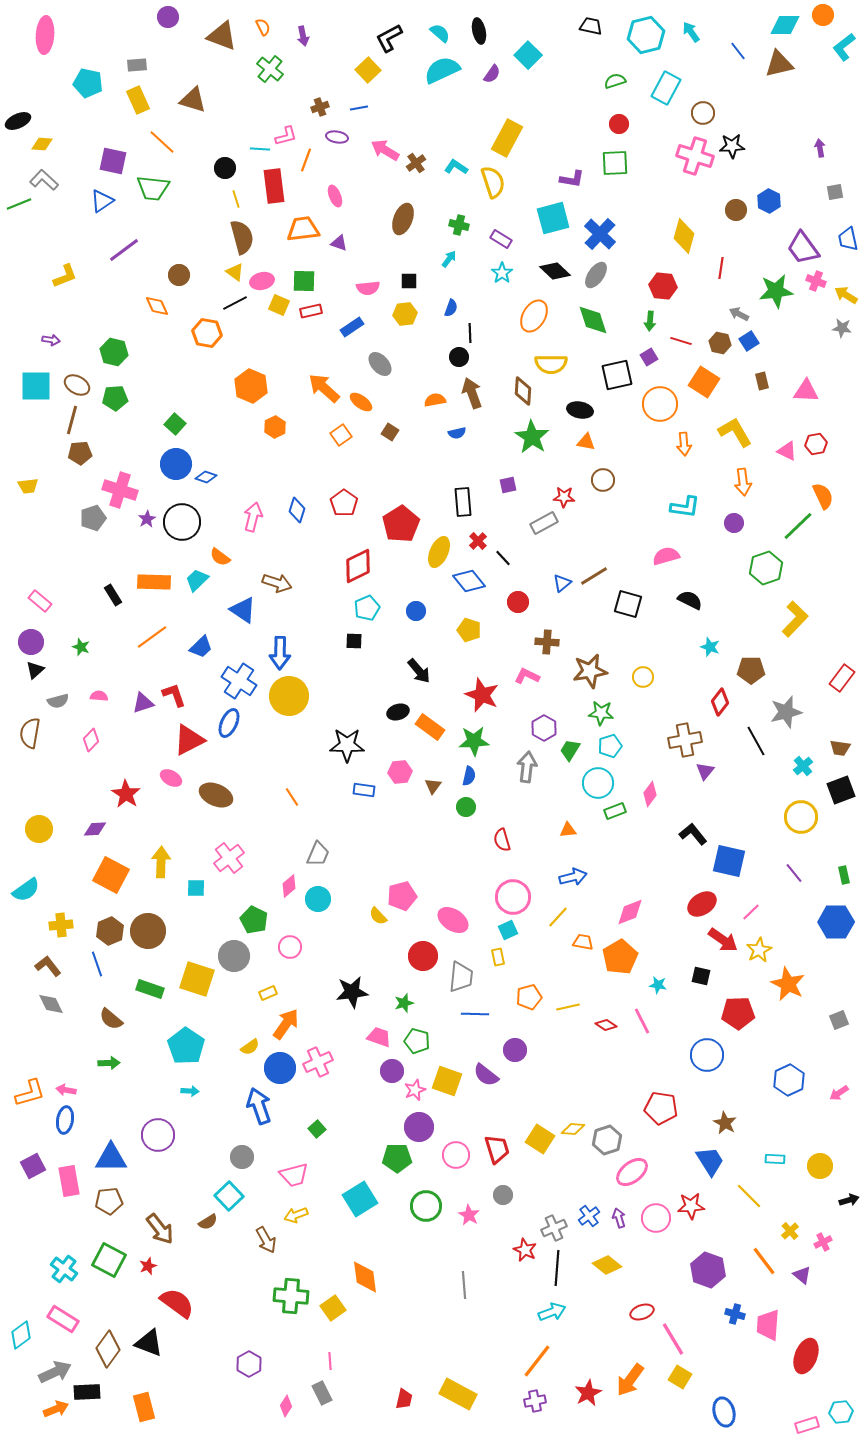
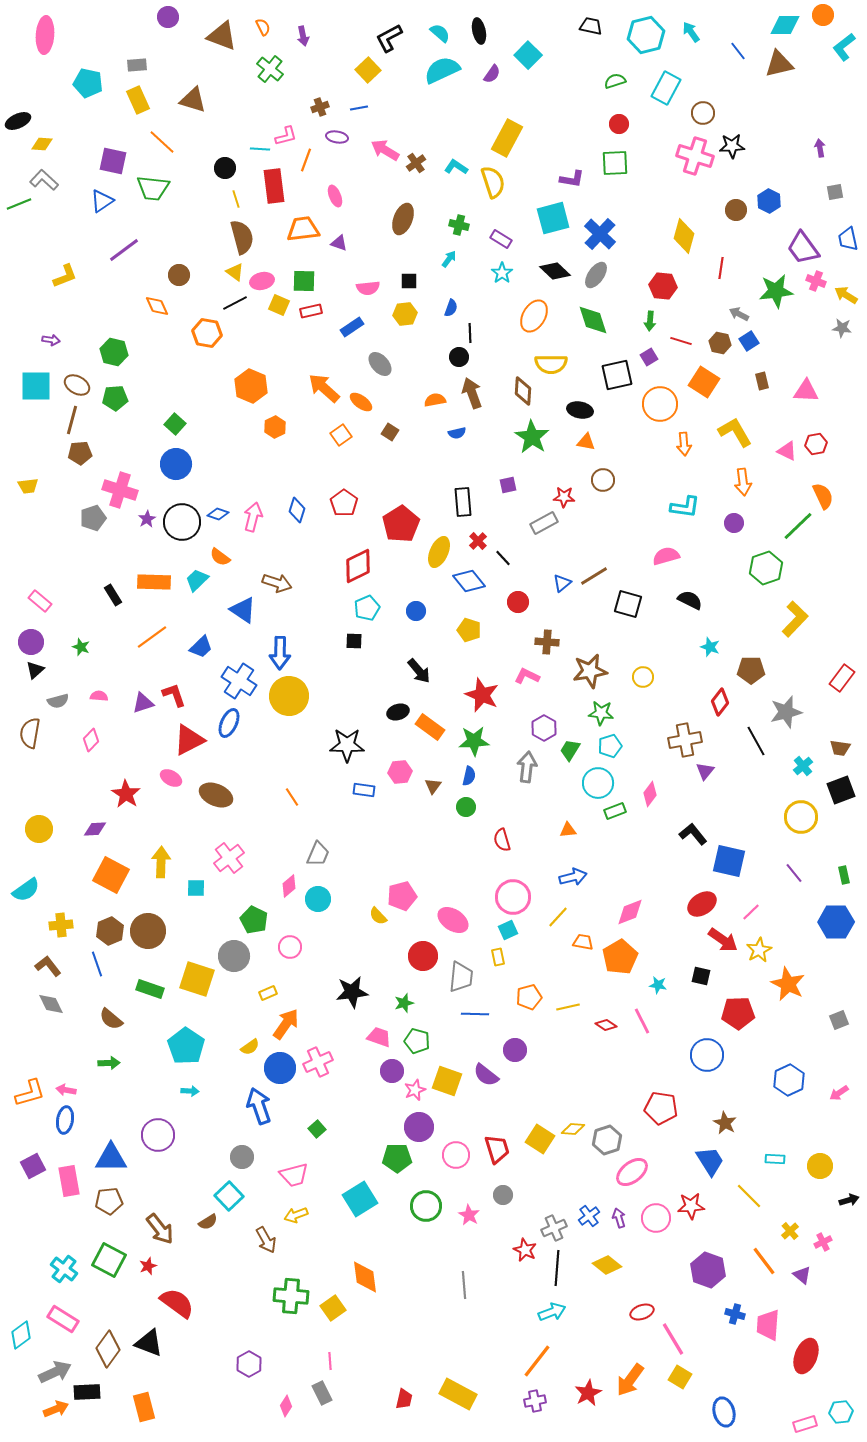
blue diamond at (206, 477): moved 12 px right, 37 px down
pink rectangle at (807, 1425): moved 2 px left, 1 px up
